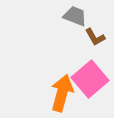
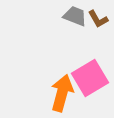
brown L-shape: moved 3 px right, 18 px up
pink square: moved 1 px up; rotated 9 degrees clockwise
